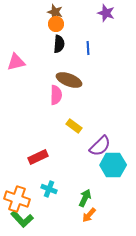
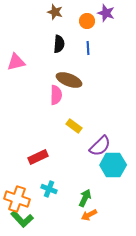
orange circle: moved 31 px right, 3 px up
orange arrow: rotated 21 degrees clockwise
